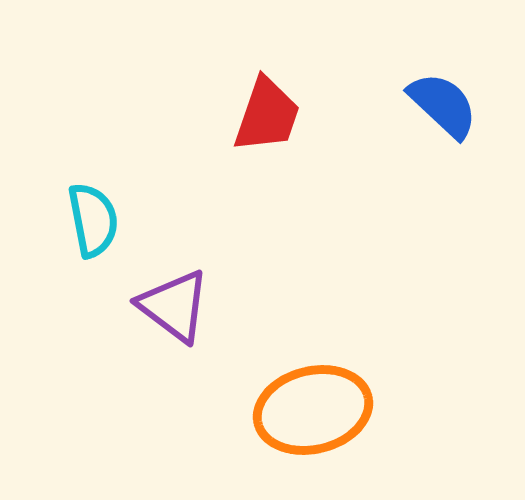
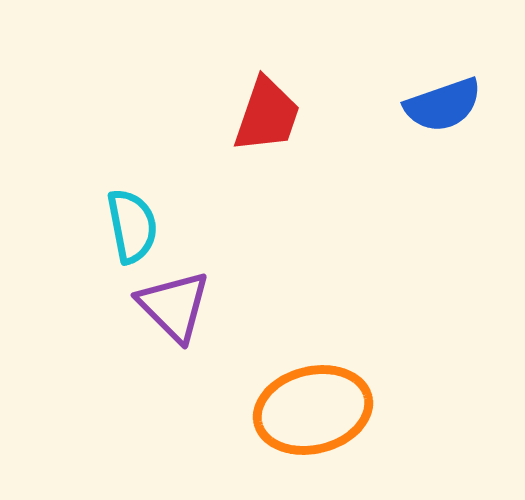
blue semicircle: rotated 118 degrees clockwise
cyan semicircle: moved 39 px right, 6 px down
purple triangle: rotated 8 degrees clockwise
